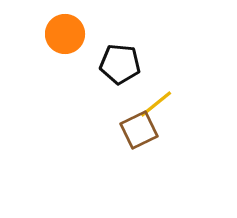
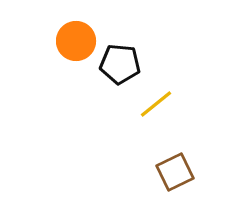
orange circle: moved 11 px right, 7 px down
brown square: moved 36 px right, 42 px down
